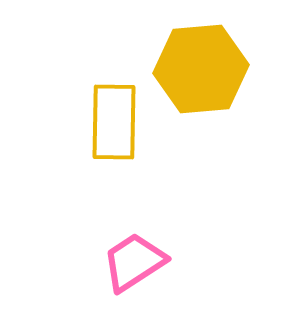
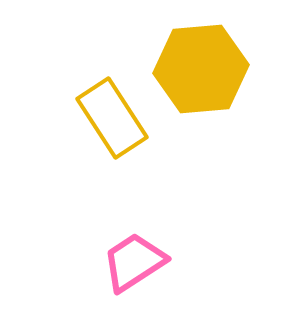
yellow rectangle: moved 2 px left, 4 px up; rotated 34 degrees counterclockwise
